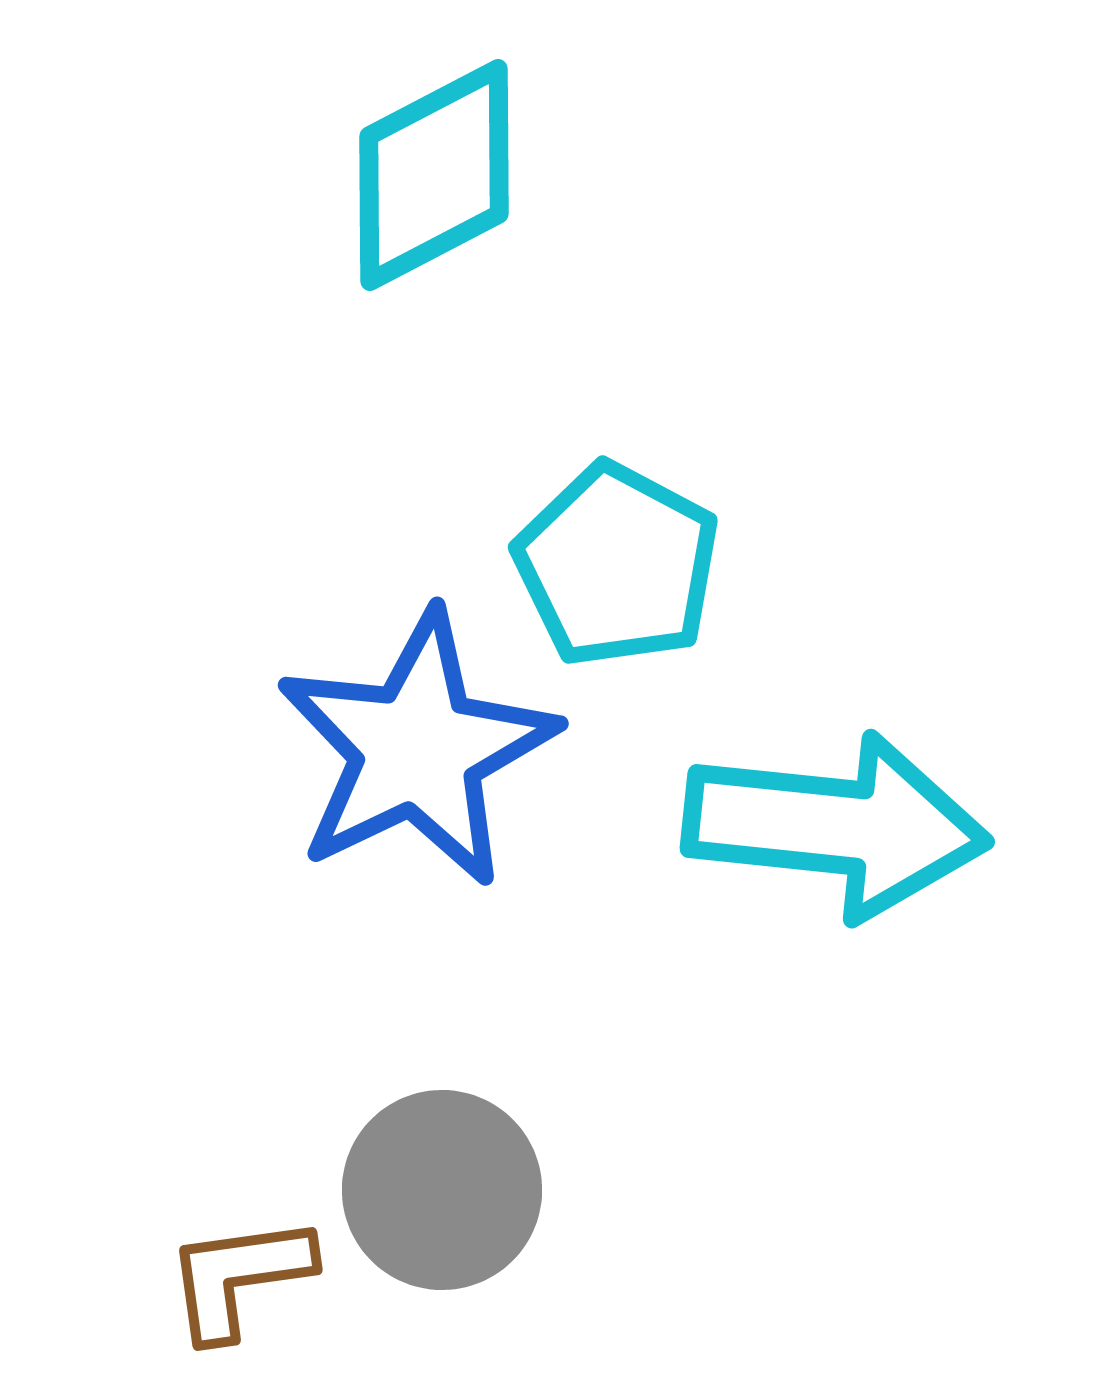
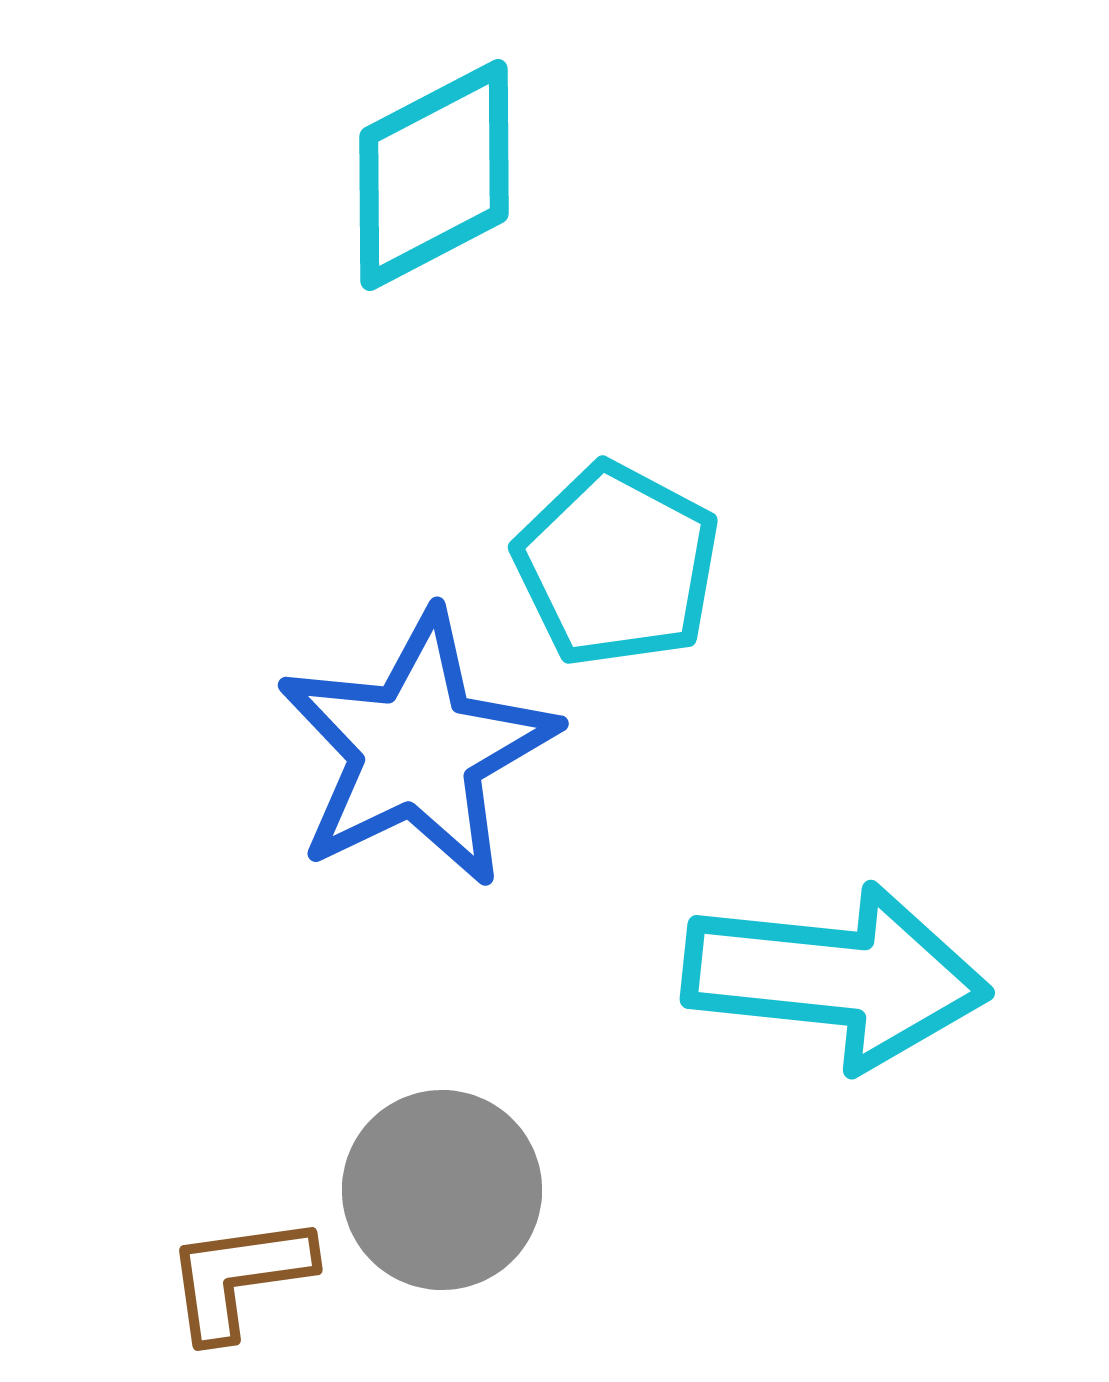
cyan arrow: moved 151 px down
